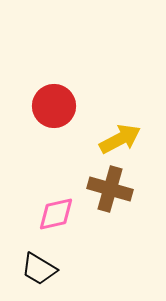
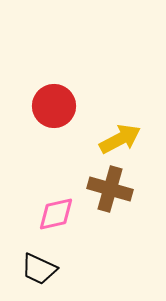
black trapezoid: rotated 6 degrees counterclockwise
